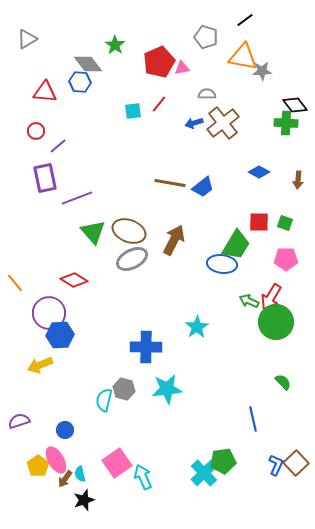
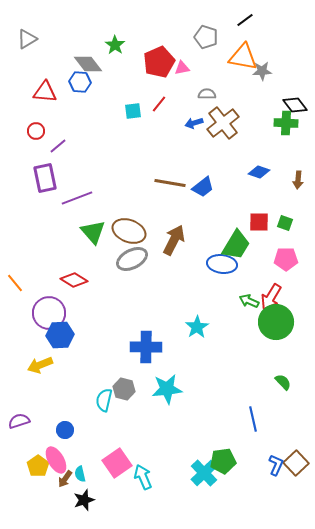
blue diamond at (259, 172): rotated 10 degrees counterclockwise
